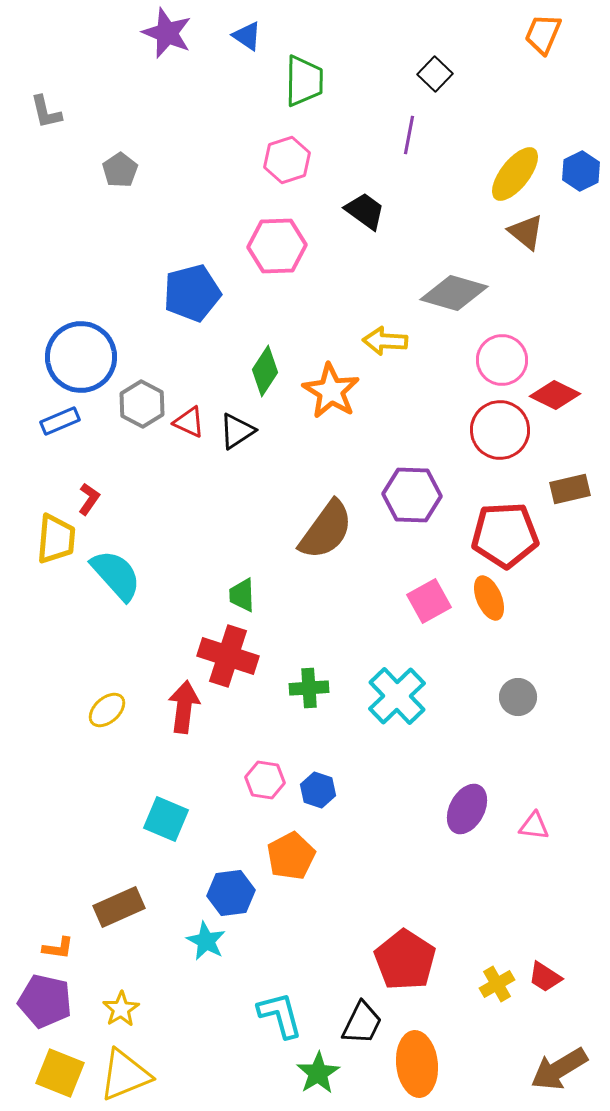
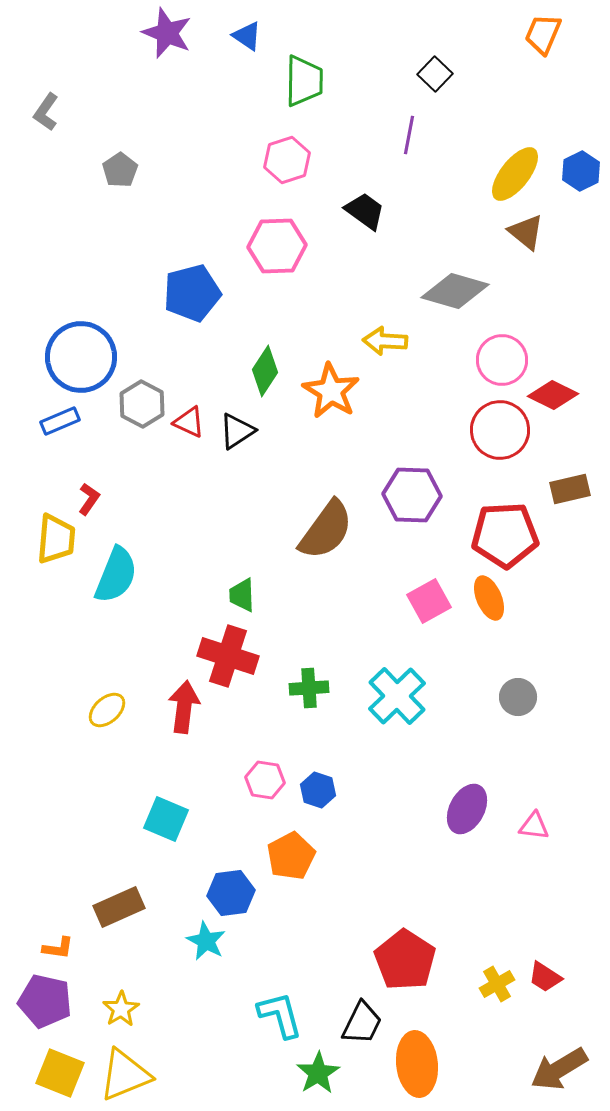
gray L-shape at (46, 112): rotated 48 degrees clockwise
gray diamond at (454, 293): moved 1 px right, 2 px up
red diamond at (555, 395): moved 2 px left
cyan semicircle at (116, 575): rotated 64 degrees clockwise
